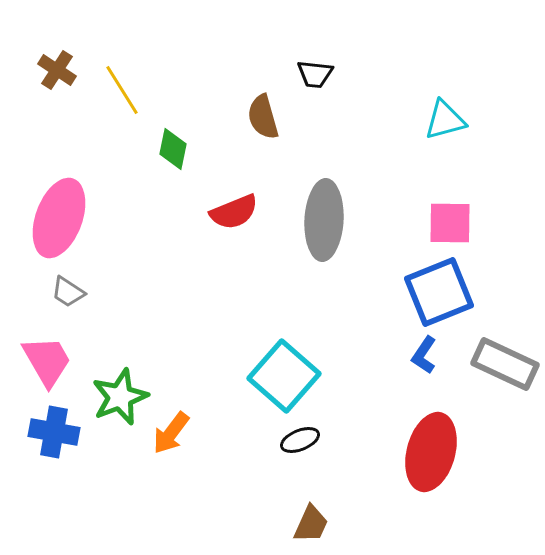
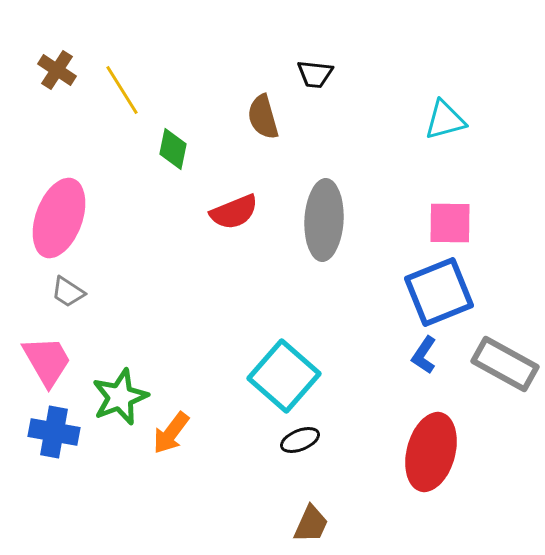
gray rectangle: rotated 4 degrees clockwise
